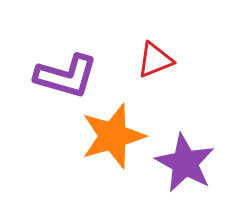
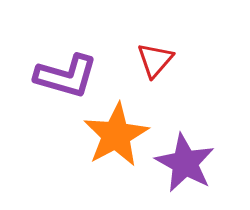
red triangle: rotated 27 degrees counterclockwise
orange star: moved 3 px right, 1 px up; rotated 12 degrees counterclockwise
